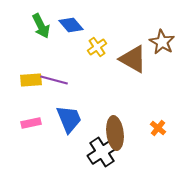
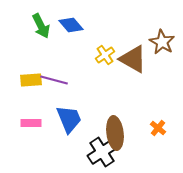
yellow cross: moved 8 px right, 8 px down
pink rectangle: rotated 12 degrees clockwise
